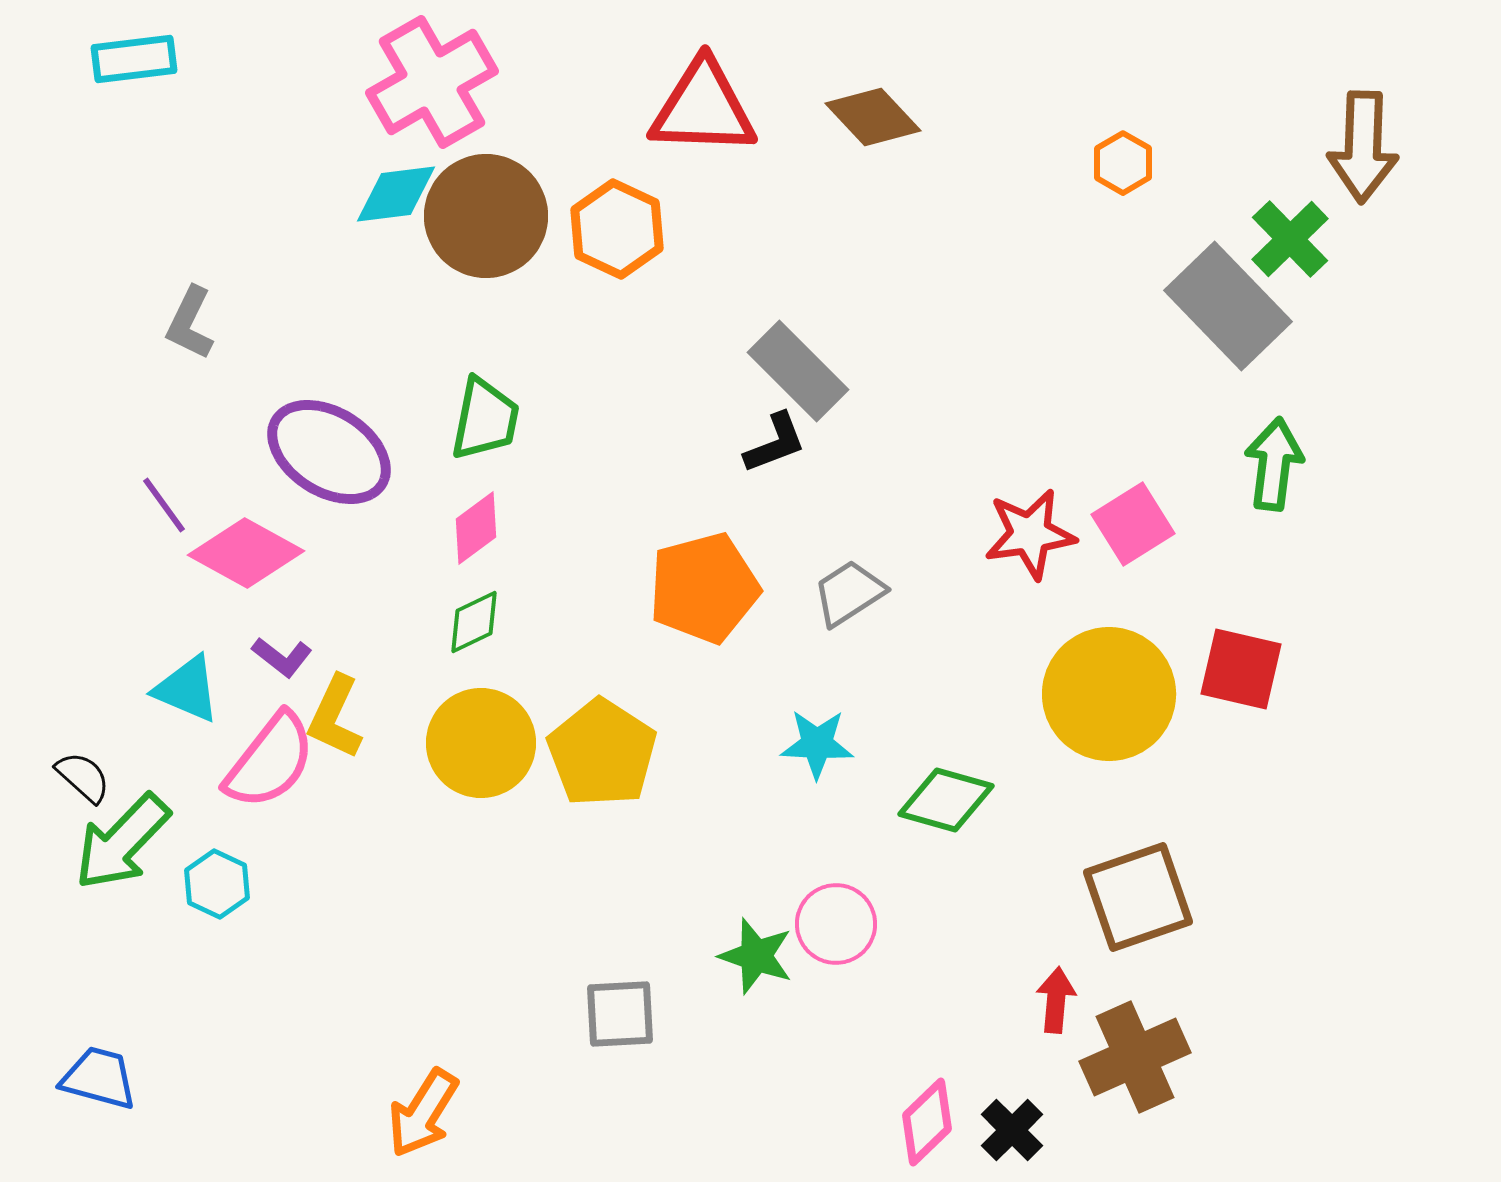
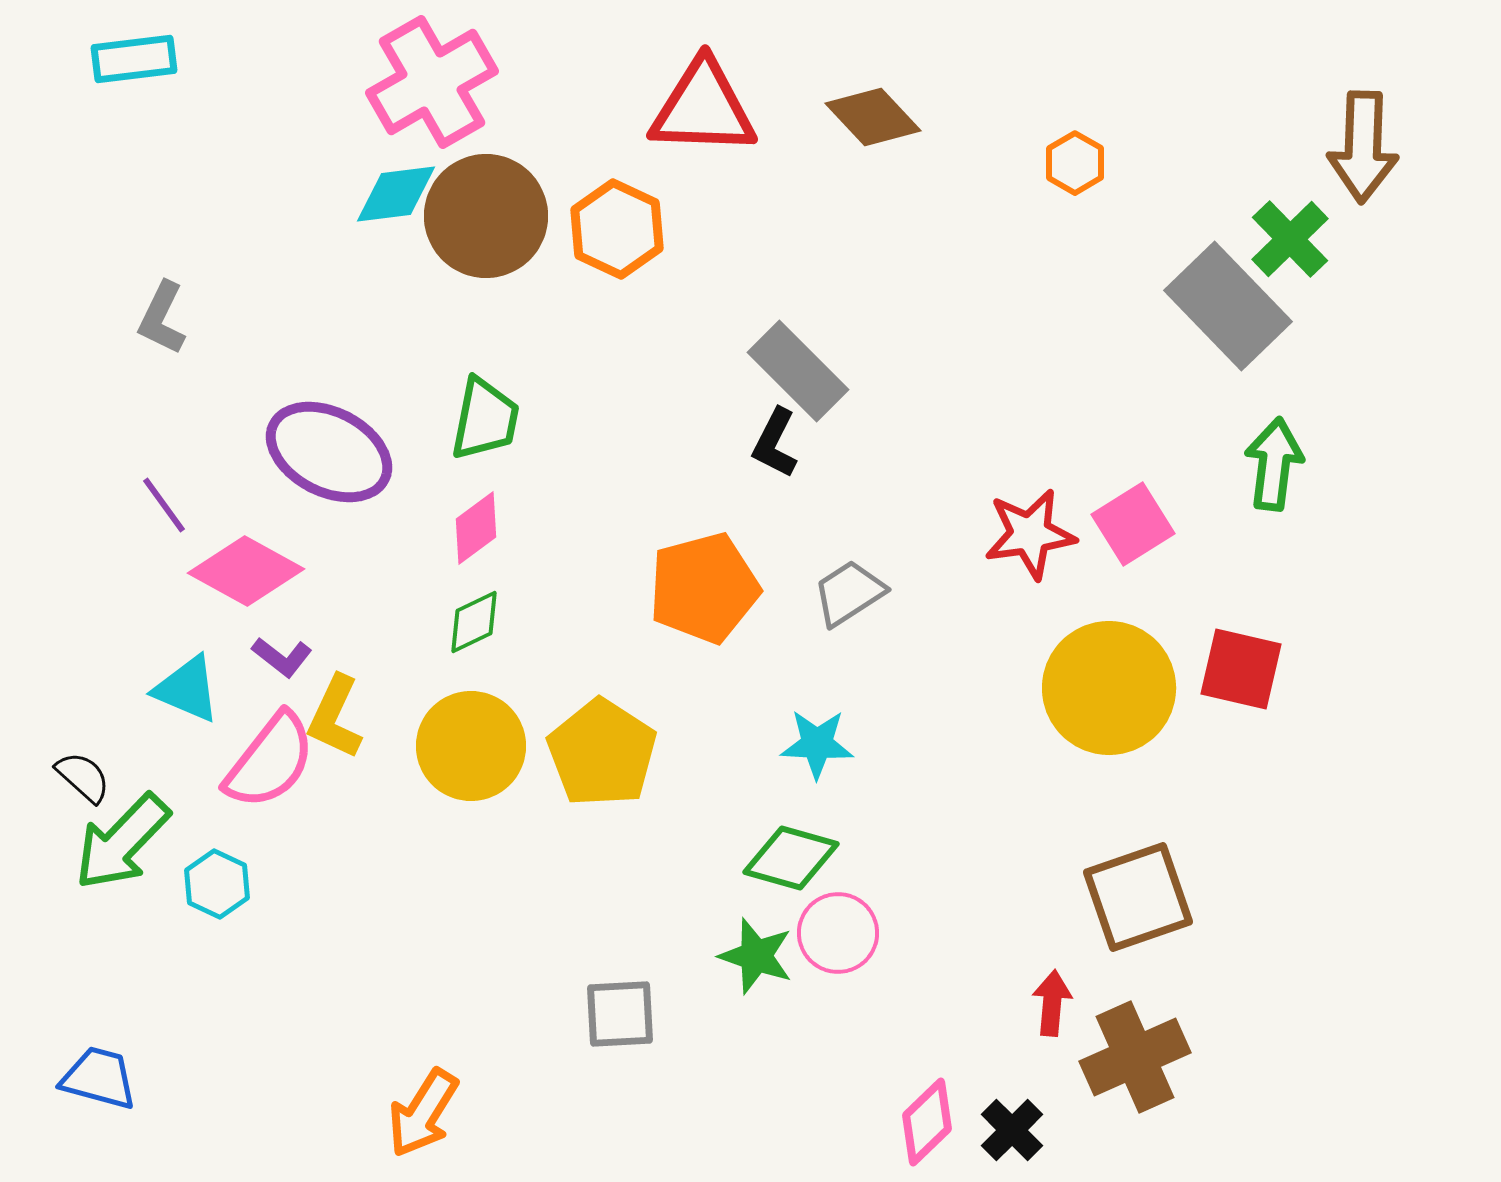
orange hexagon at (1123, 163): moved 48 px left
gray L-shape at (190, 323): moved 28 px left, 5 px up
black L-shape at (775, 443): rotated 138 degrees clockwise
purple ellipse at (329, 452): rotated 5 degrees counterclockwise
pink diamond at (246, 553): moved 18 px down
yellow circle at (1109, 694): moved 6 px up
yellow circle at (481, 743): moved 10 px left, 3 px down
green diamond at (946, 800): moved 155 px left, 58 px down
pink circle at (836, 924): moved 2 px right, 9 px down
red arrow at (1056, 1000): moved 4 px left, 3 px down
